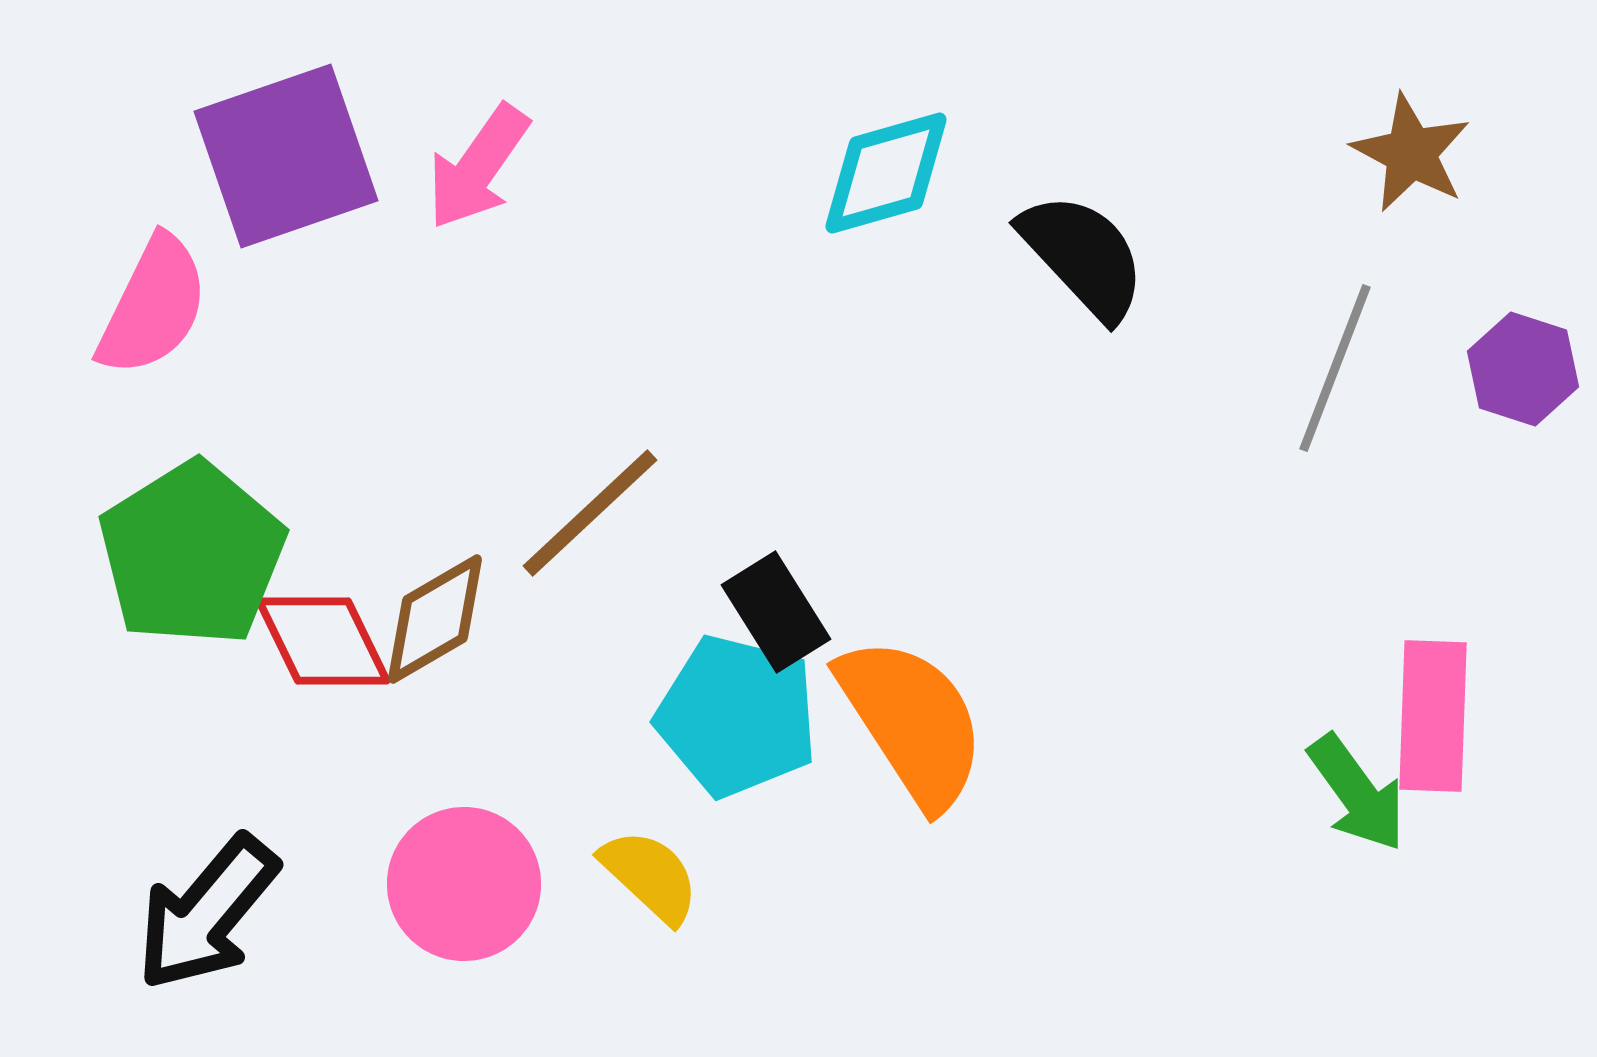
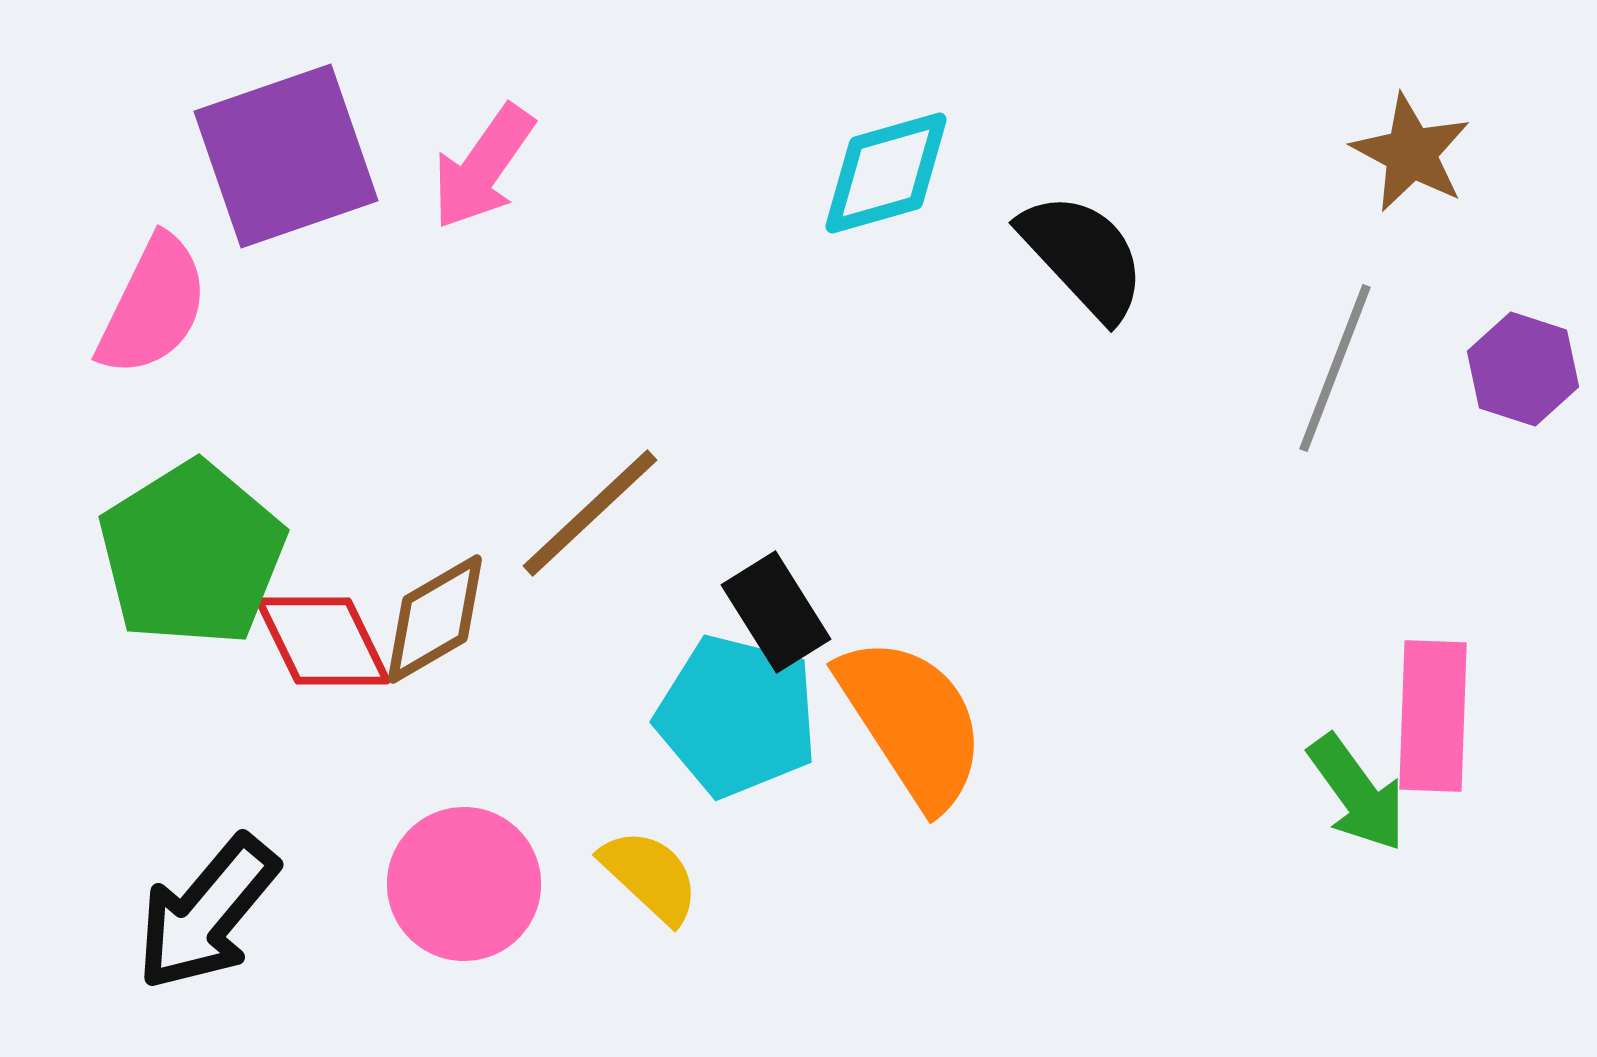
pink arrow: moved 5 px right
